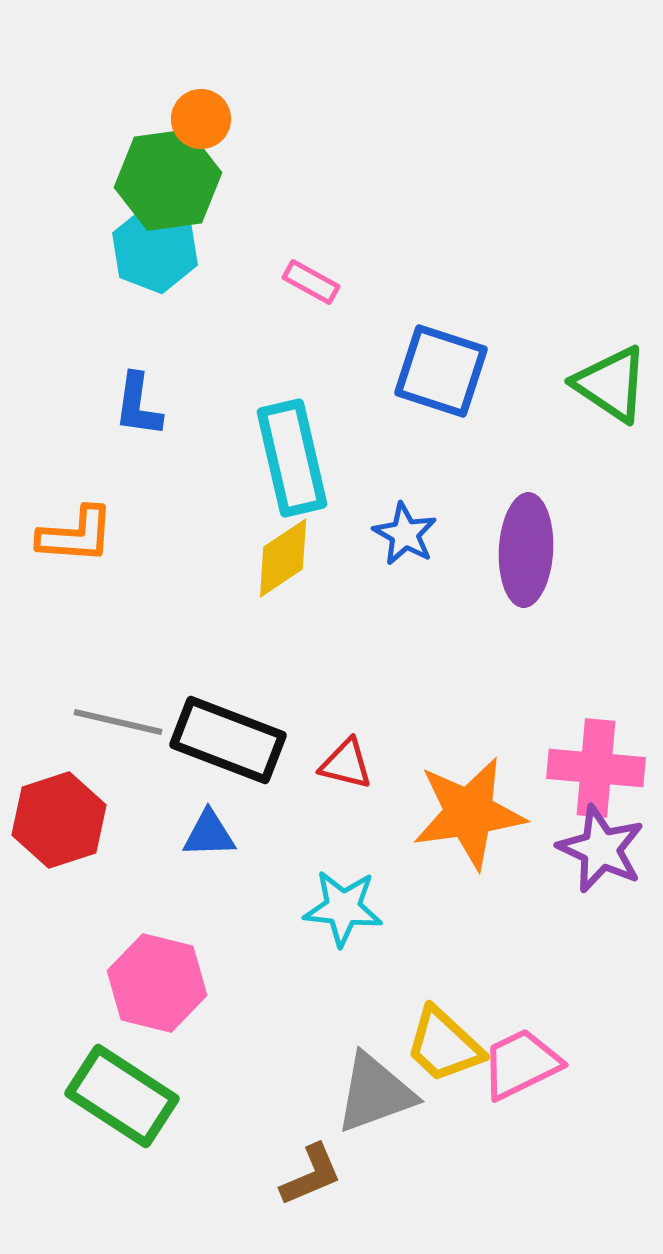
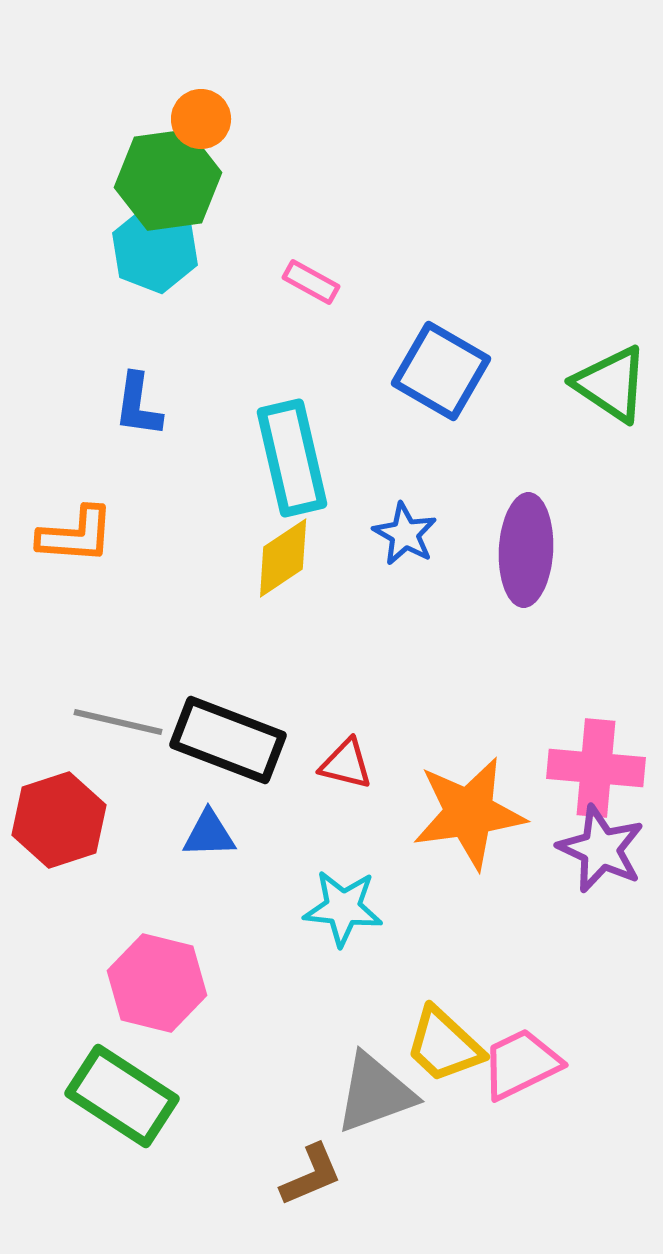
blue square: rotated 12 degrees clockwise
